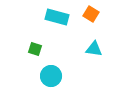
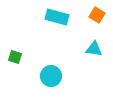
orange square: moved 6 px right, 1 px down
green square: moved 20 px left, 8 px down
